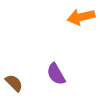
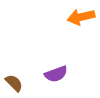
purple semicircle: rotated 80 degrees counterclockwise
